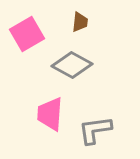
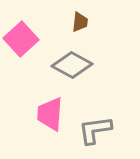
pink square: moved 6 px left, 5 px down; rotated 12 degrees counterclockwise
